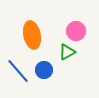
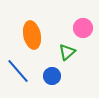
pink circle: moved 7 px right, 3 px up
green triangle: rotated 12 degrees counterclockwise
blue circle: moved 8 px right, 6 px down
